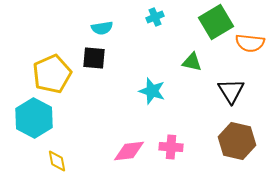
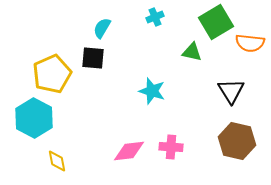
cyan semicircle: rotated 130 degrees clockwise
black square: moved 1 px left
green triangle: moved 10 px up
